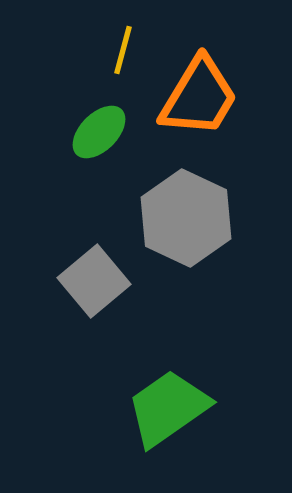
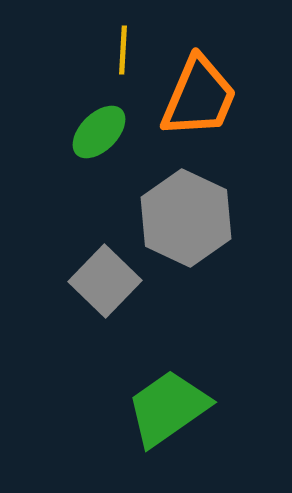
yellow line: rotated 12 degrees counterclockwise
orange trapezoid: rotated 8 degrees counterclockwise
gray square: moved 11 px right; rotated 6 degrees counterclockwise
